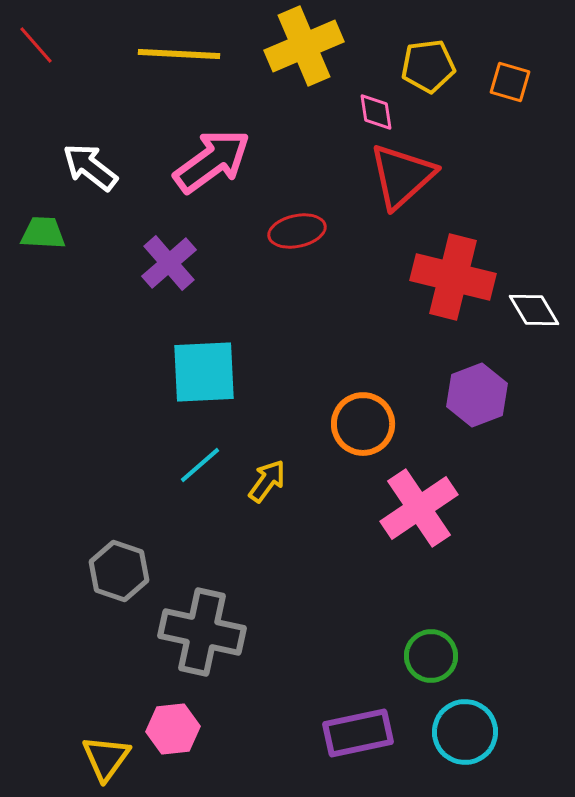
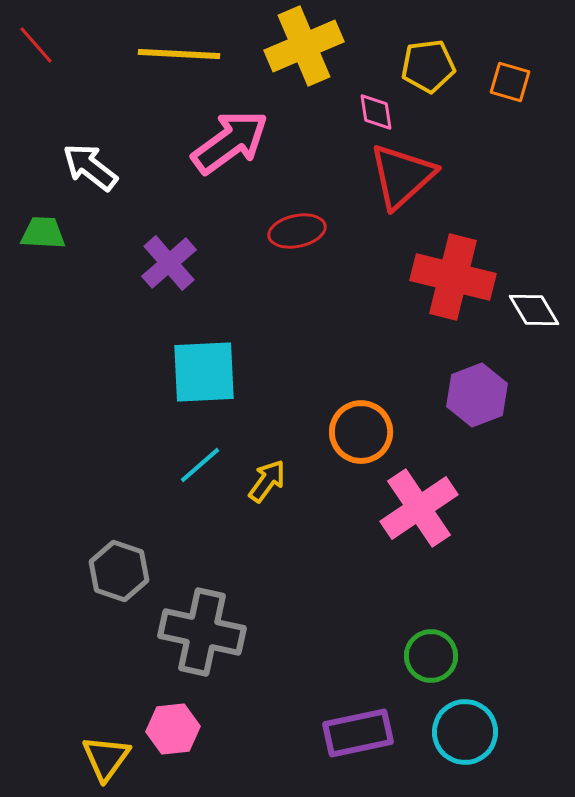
pink arrow: moved 18 px right, 19 px up
orange circle: moved 2 px left, 8 px down
